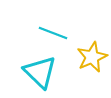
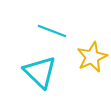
cyan line: moved 1 px left, 2 px up
